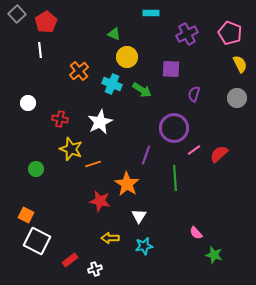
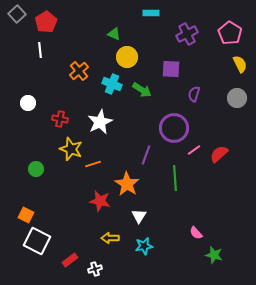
pink pentagon: rotated 10 degrees clockwise
